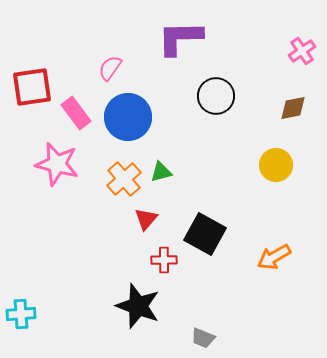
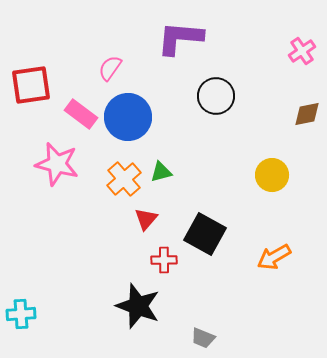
purple L-shape: rotated 6 degrees clockwise
red square: moved 1 px left, 2 px up
brown diamond: moved 14 px right, 6 px down
pink rectangle: moved 5 px right, 1 px down; rotated 16 degrees counterclockwise
yellow circle: moved 4 px left, 10 px down
